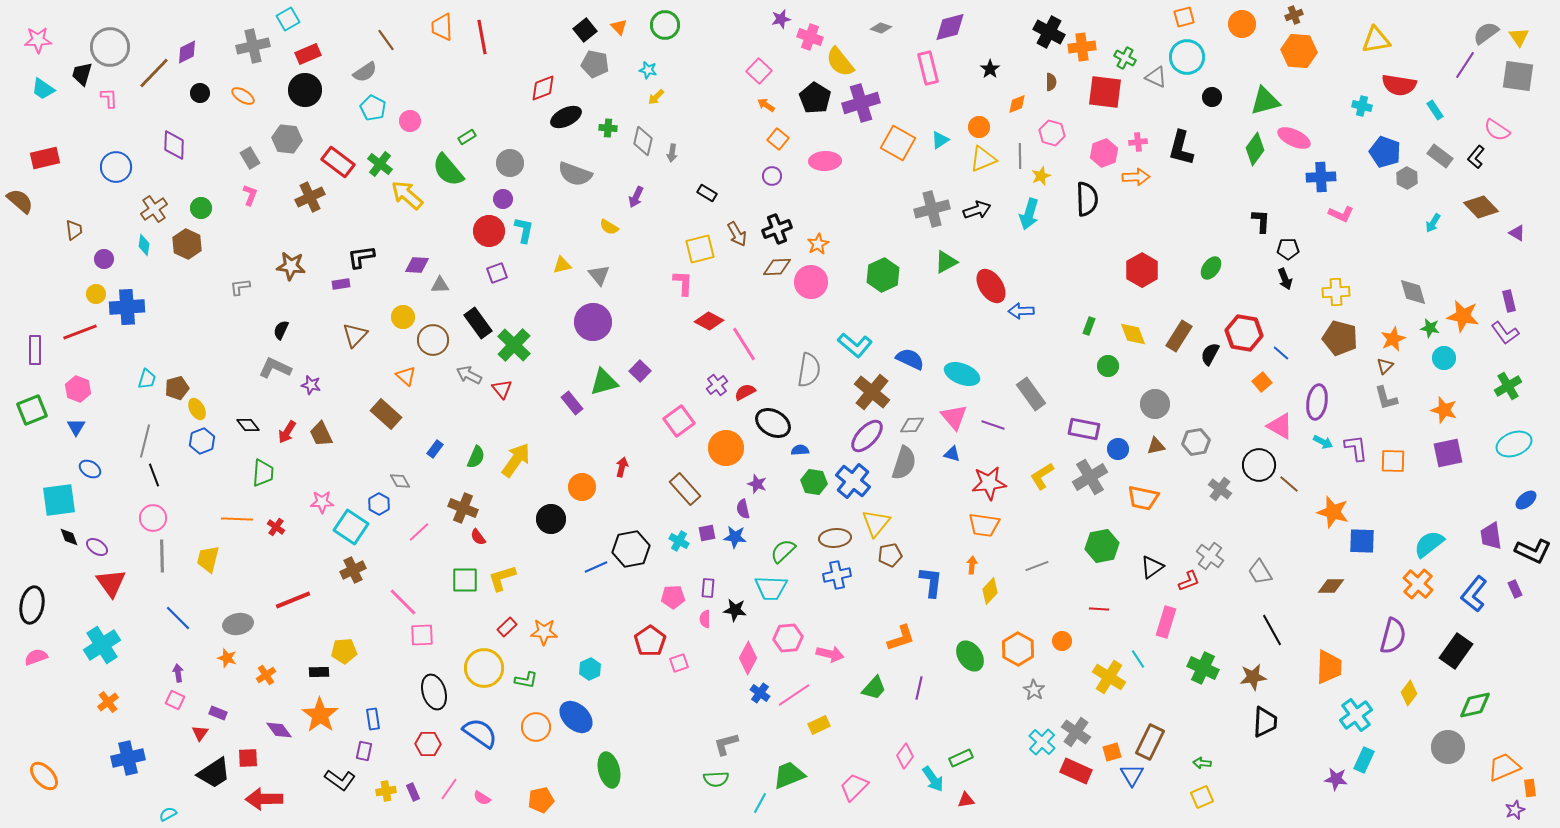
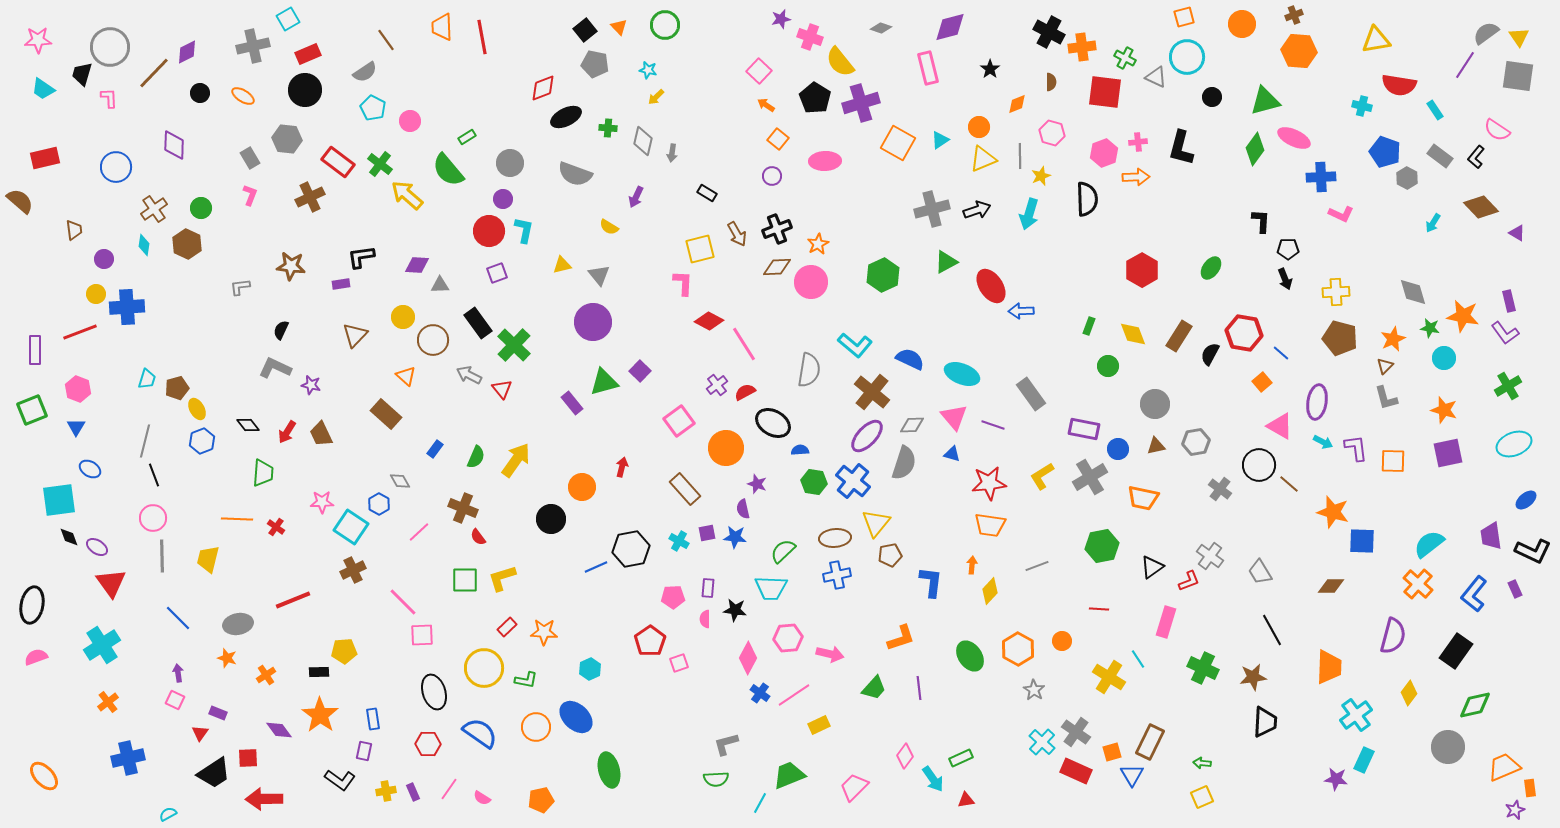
orange trapezoid at (984, 525): moved 6 px right
purple line at (919, 688): rotated 20 degrees counterclockwise
